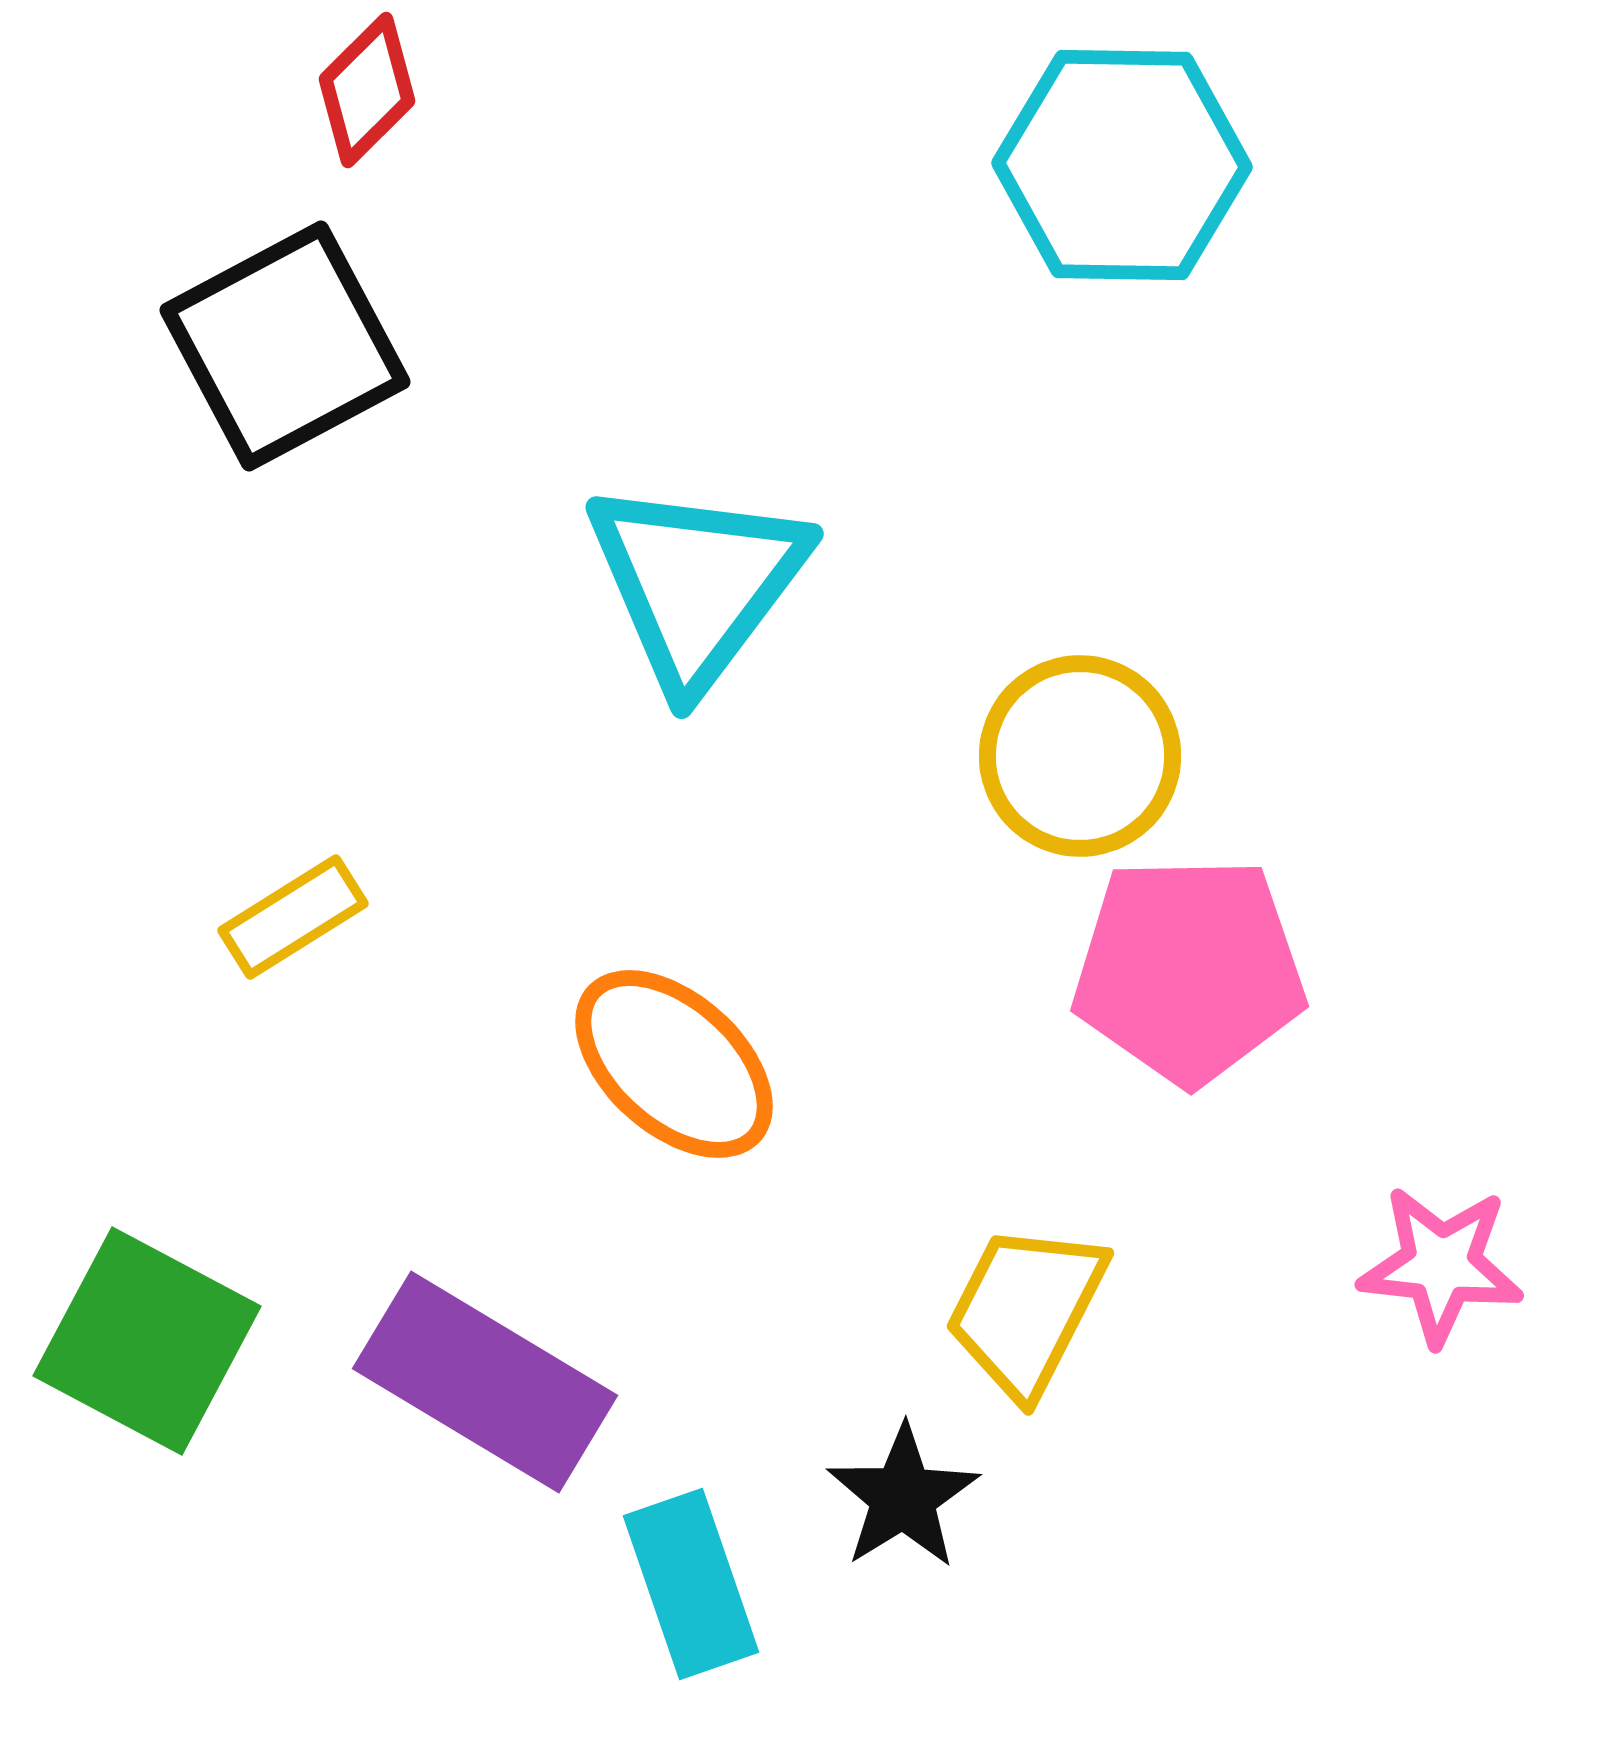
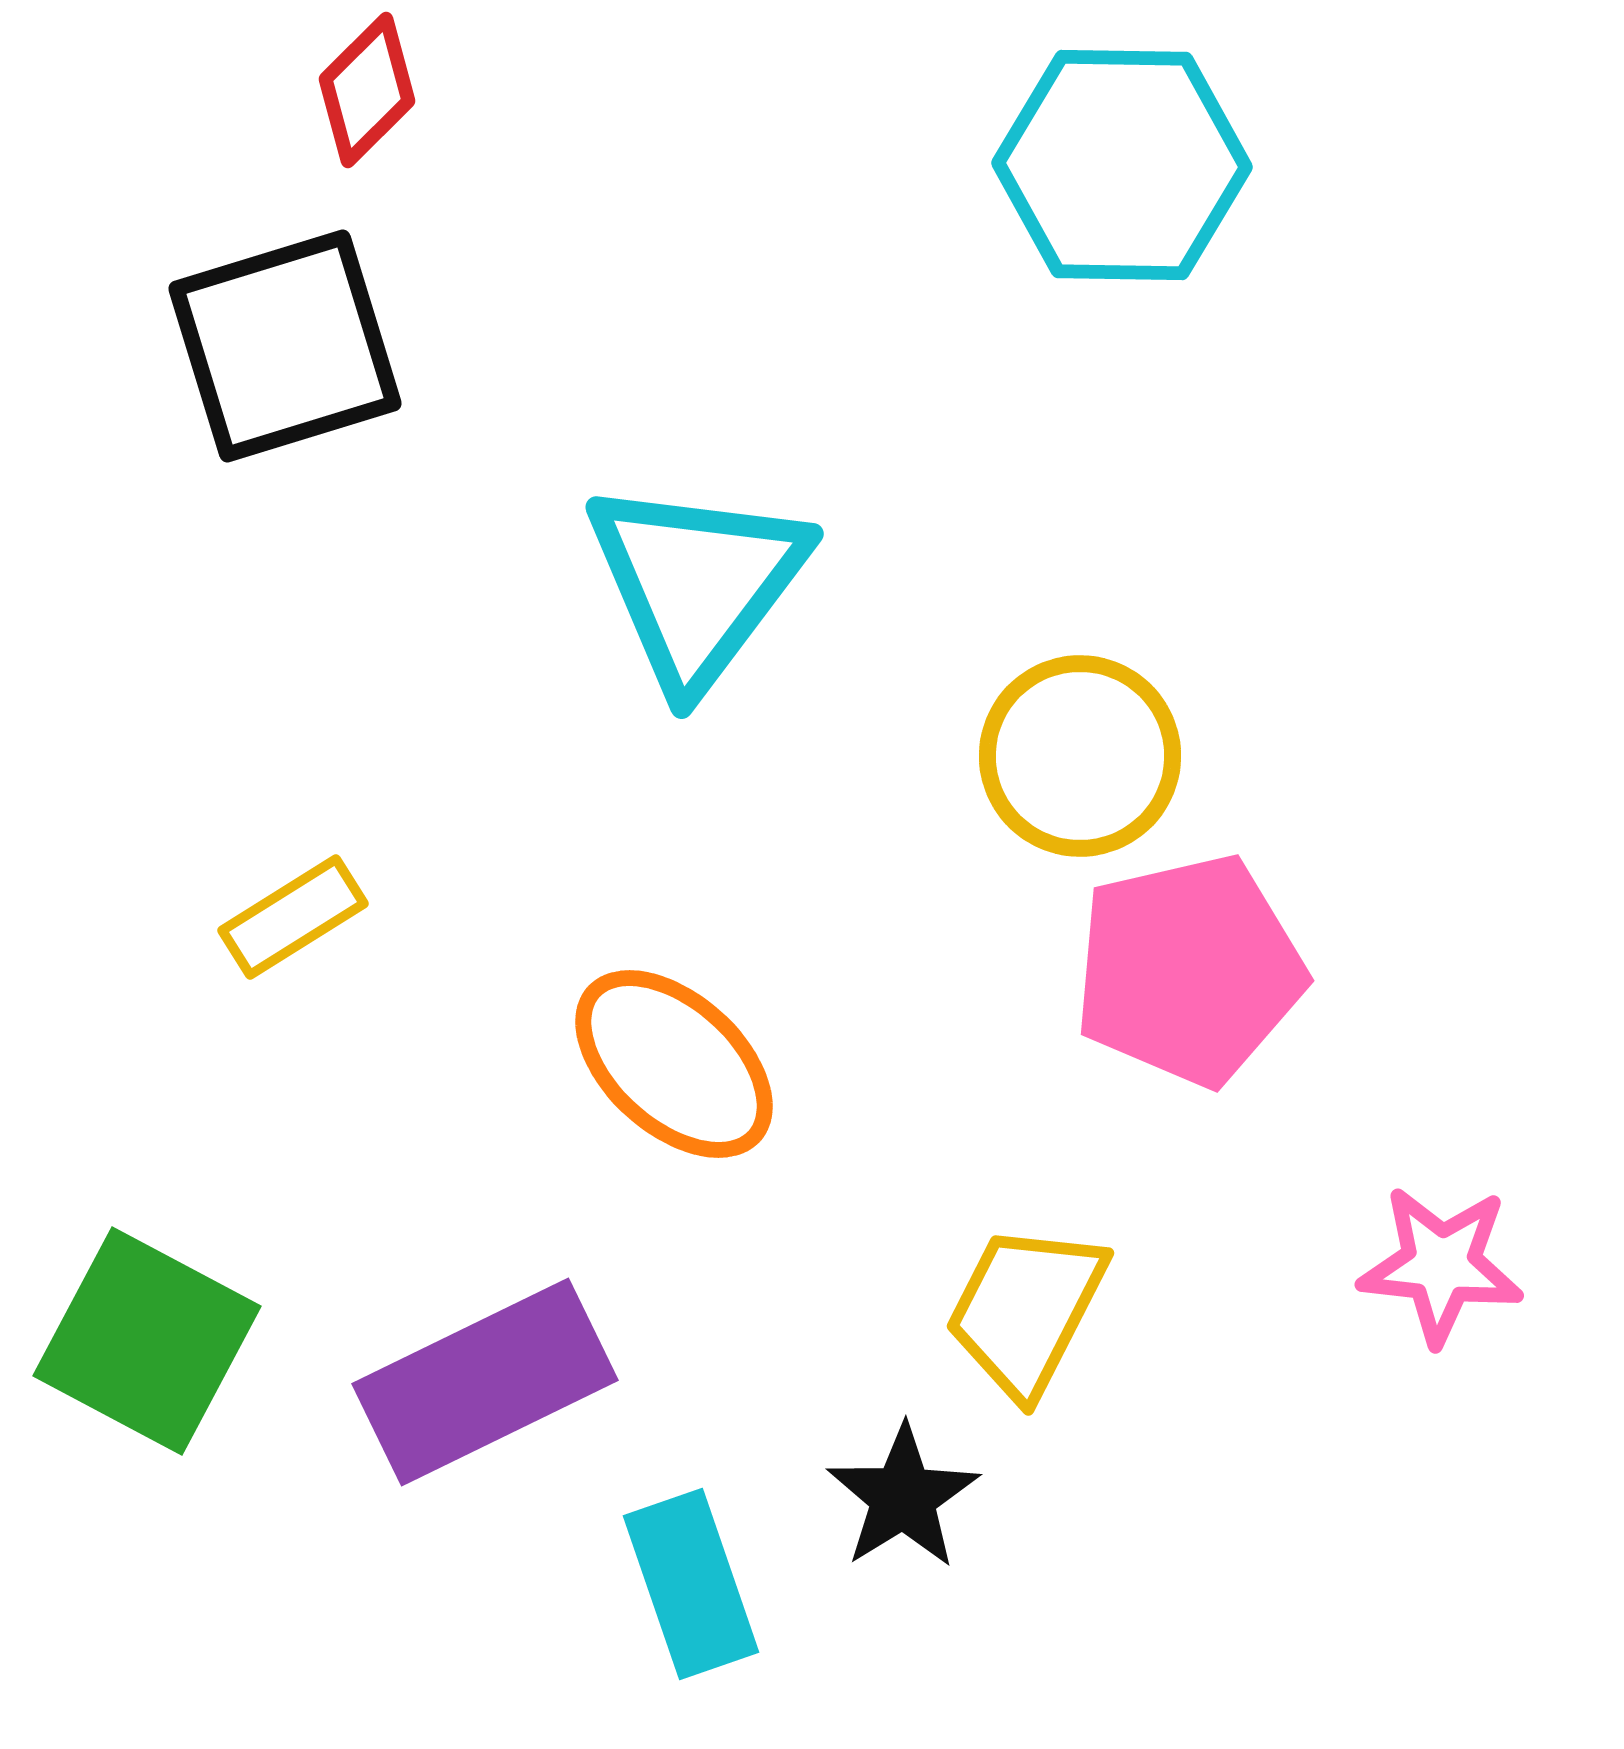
black square: rotated 11 degrees clockwise
pink pentagon: rotated 12 degrees counterclockwise
purple rectangle: rotated 57 degrees counterclockwise
